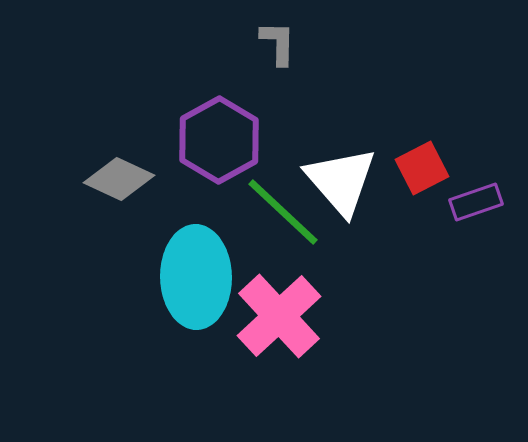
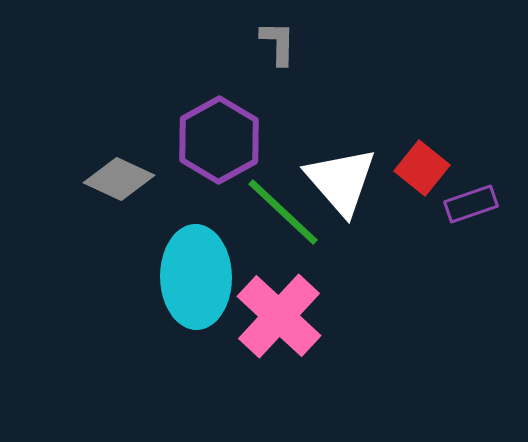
red square: rotated 24 degrees counterclockwise
purple rectangle: moved 5 px left, 2 px down
pink cross: rotated 4 degrees counterclockwise
